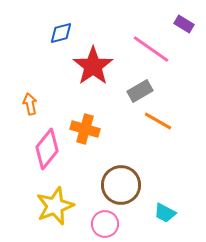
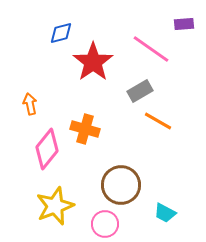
purple rectangle: rotated 36 degrees counterclockwise
red star: moved 4 px up
